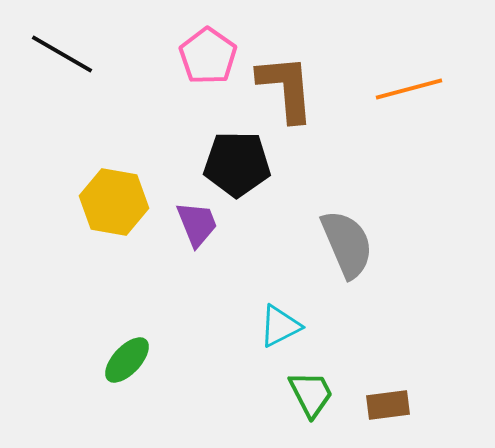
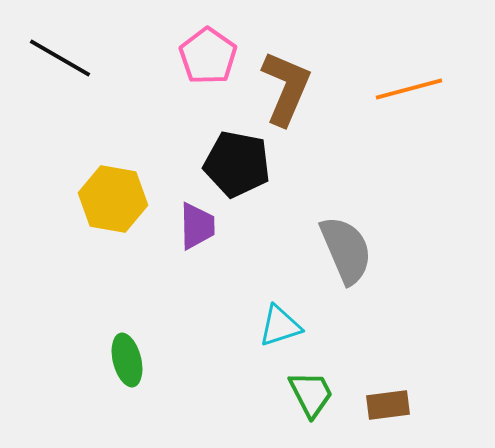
black line: moved 2 px left, 4 px down
brown L-shape: rotated 28 degrees clockwise
black pentagon: rotated 10 degrees clockwise
yellow hexagon: moved 1 px left, 3 px up
purple trapezoid: moved 2 px down; rotated 21 degrees clockwise
gray semicircle: moved 1 px left, 6 px down
cyan triangle: rotated 9 degrees clockwise
green ellipse: rotated 57 degrees counterclockwise
